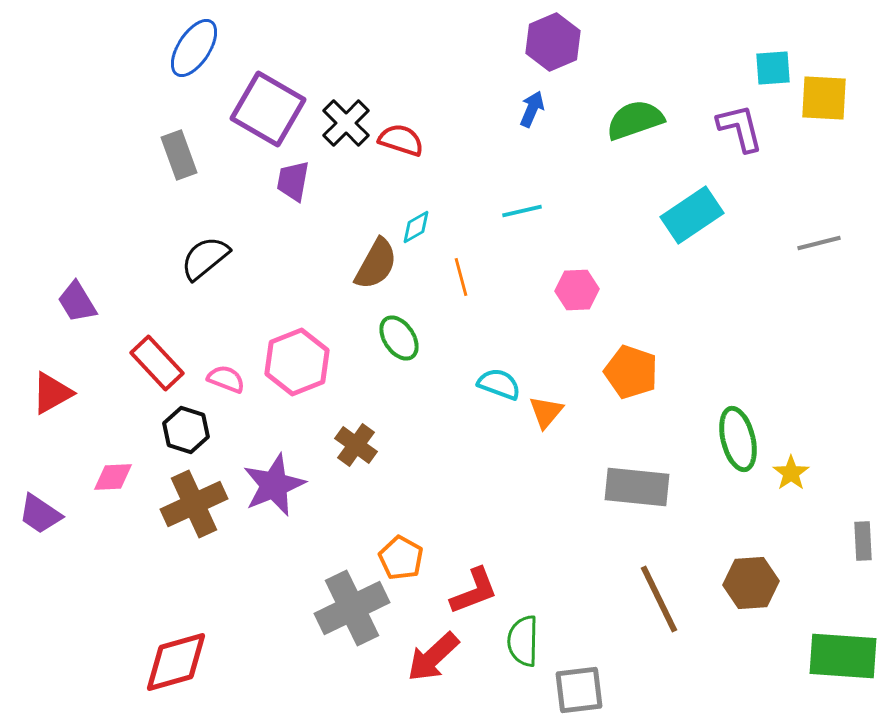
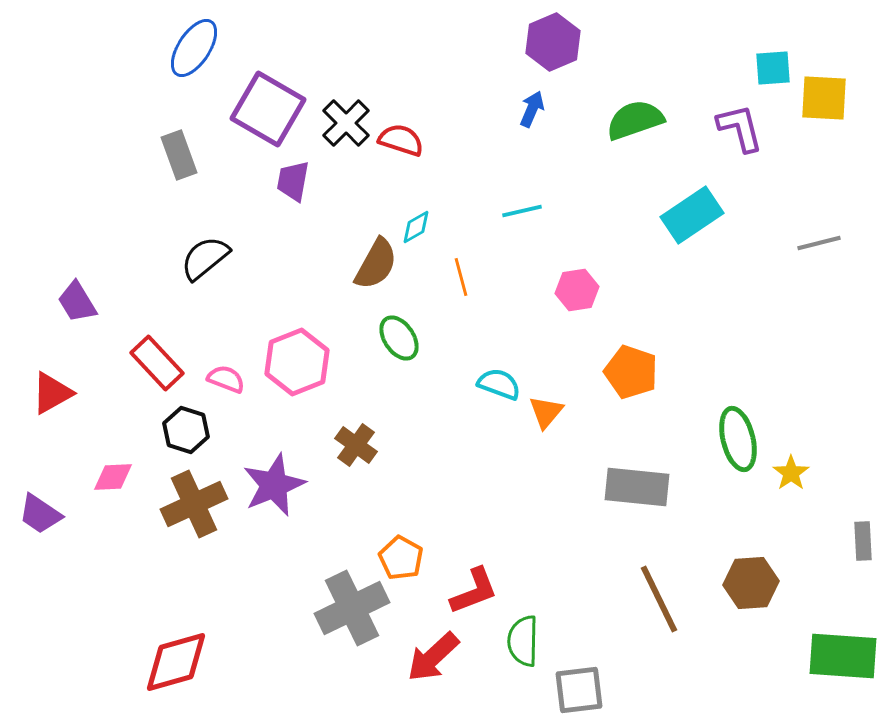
pink hexagon at (577, 290): rotated 6 degrees counterclockwise
